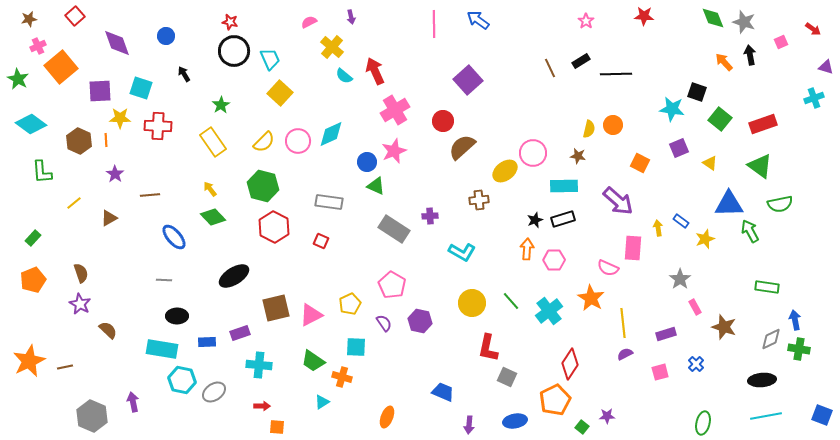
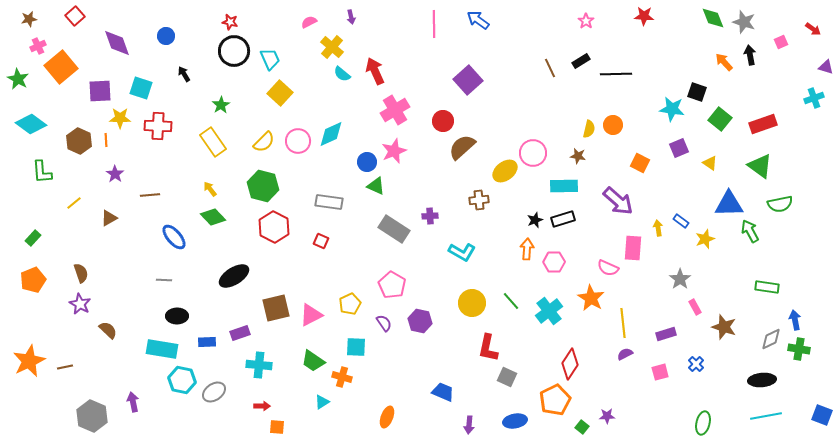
cyan semicircle at (344, 76): moved 2 px left, 2 px up
pink hexagon at (554, 260): moved 2 px down
